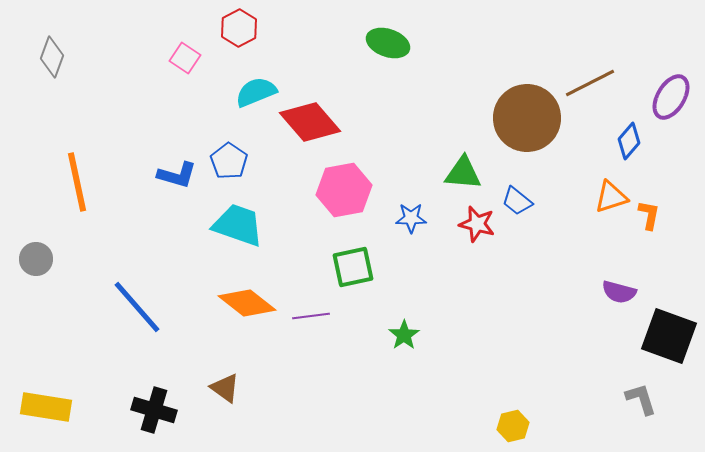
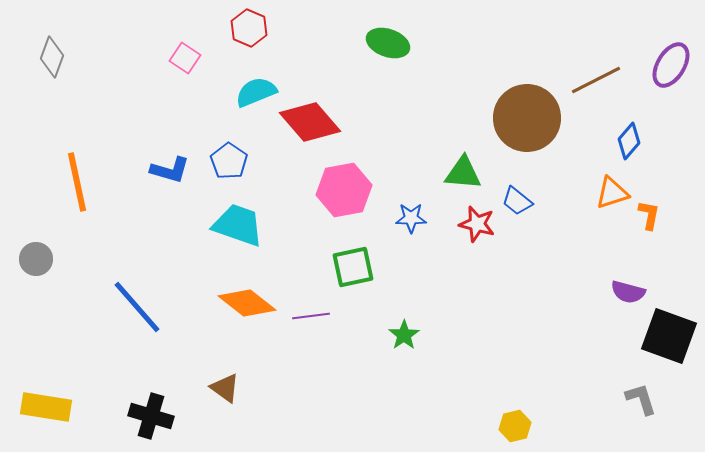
red hexagon: moved 10 px right; rotated 9 degrees counterclockwise
brown line: moved 6 px right, 3 px up
purple ellipse: moved 32 px up
blue L-shape: moved 7 px left, 5 px up
orange triangle: moved 1 px right, 4 px up
purple semicircle: moved 9 px right
black cross: moved 3 px left, 6 px down
yellow hexagon: moved 2 px right
